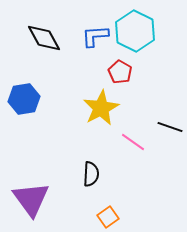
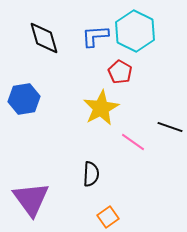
black diamond: rotated 12 degrees clockwise
